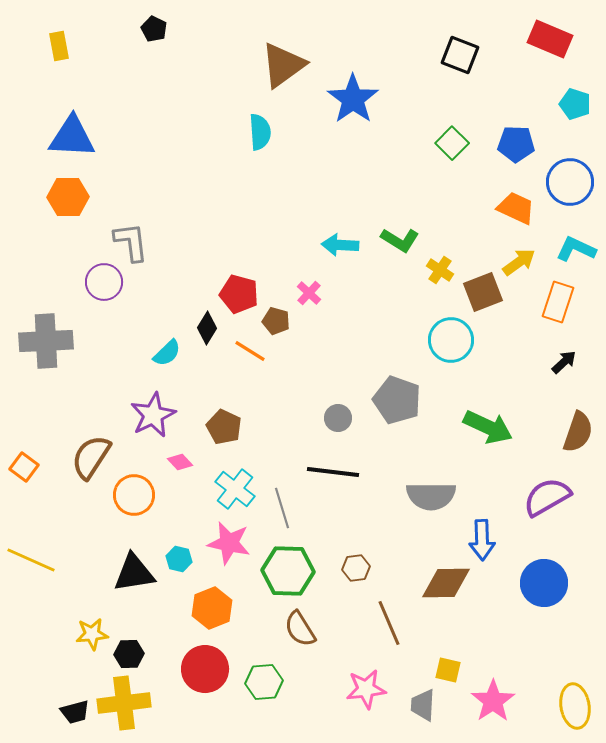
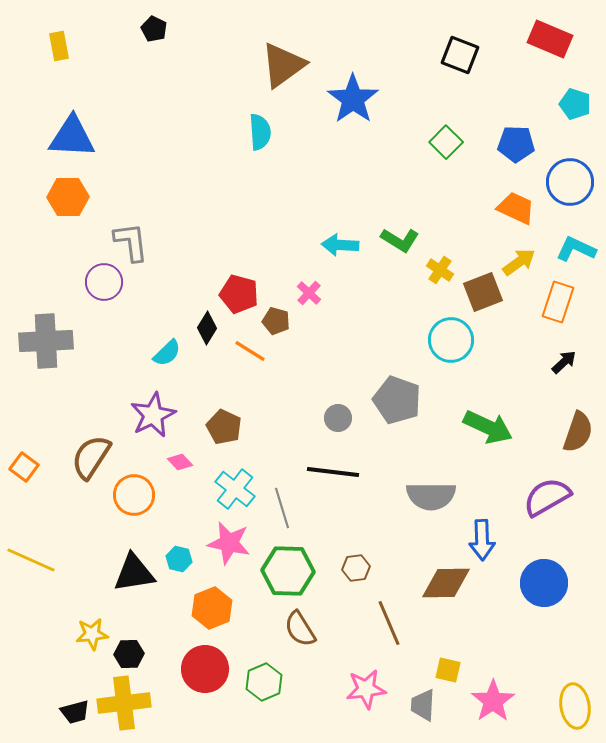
green square at (452, 143): moved 6 px left, 1 px up
green hexagon at (264, 682): rotated 18 degrees counterclockwise
